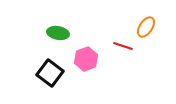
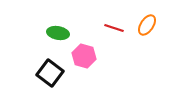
orange ellipse: moved 1 px right, 2 px up
red line: moved 9 px left, 18 px up
pink hexagon: moved 2 px left, 3 px up; rotated 25 degrees counterclockwise
